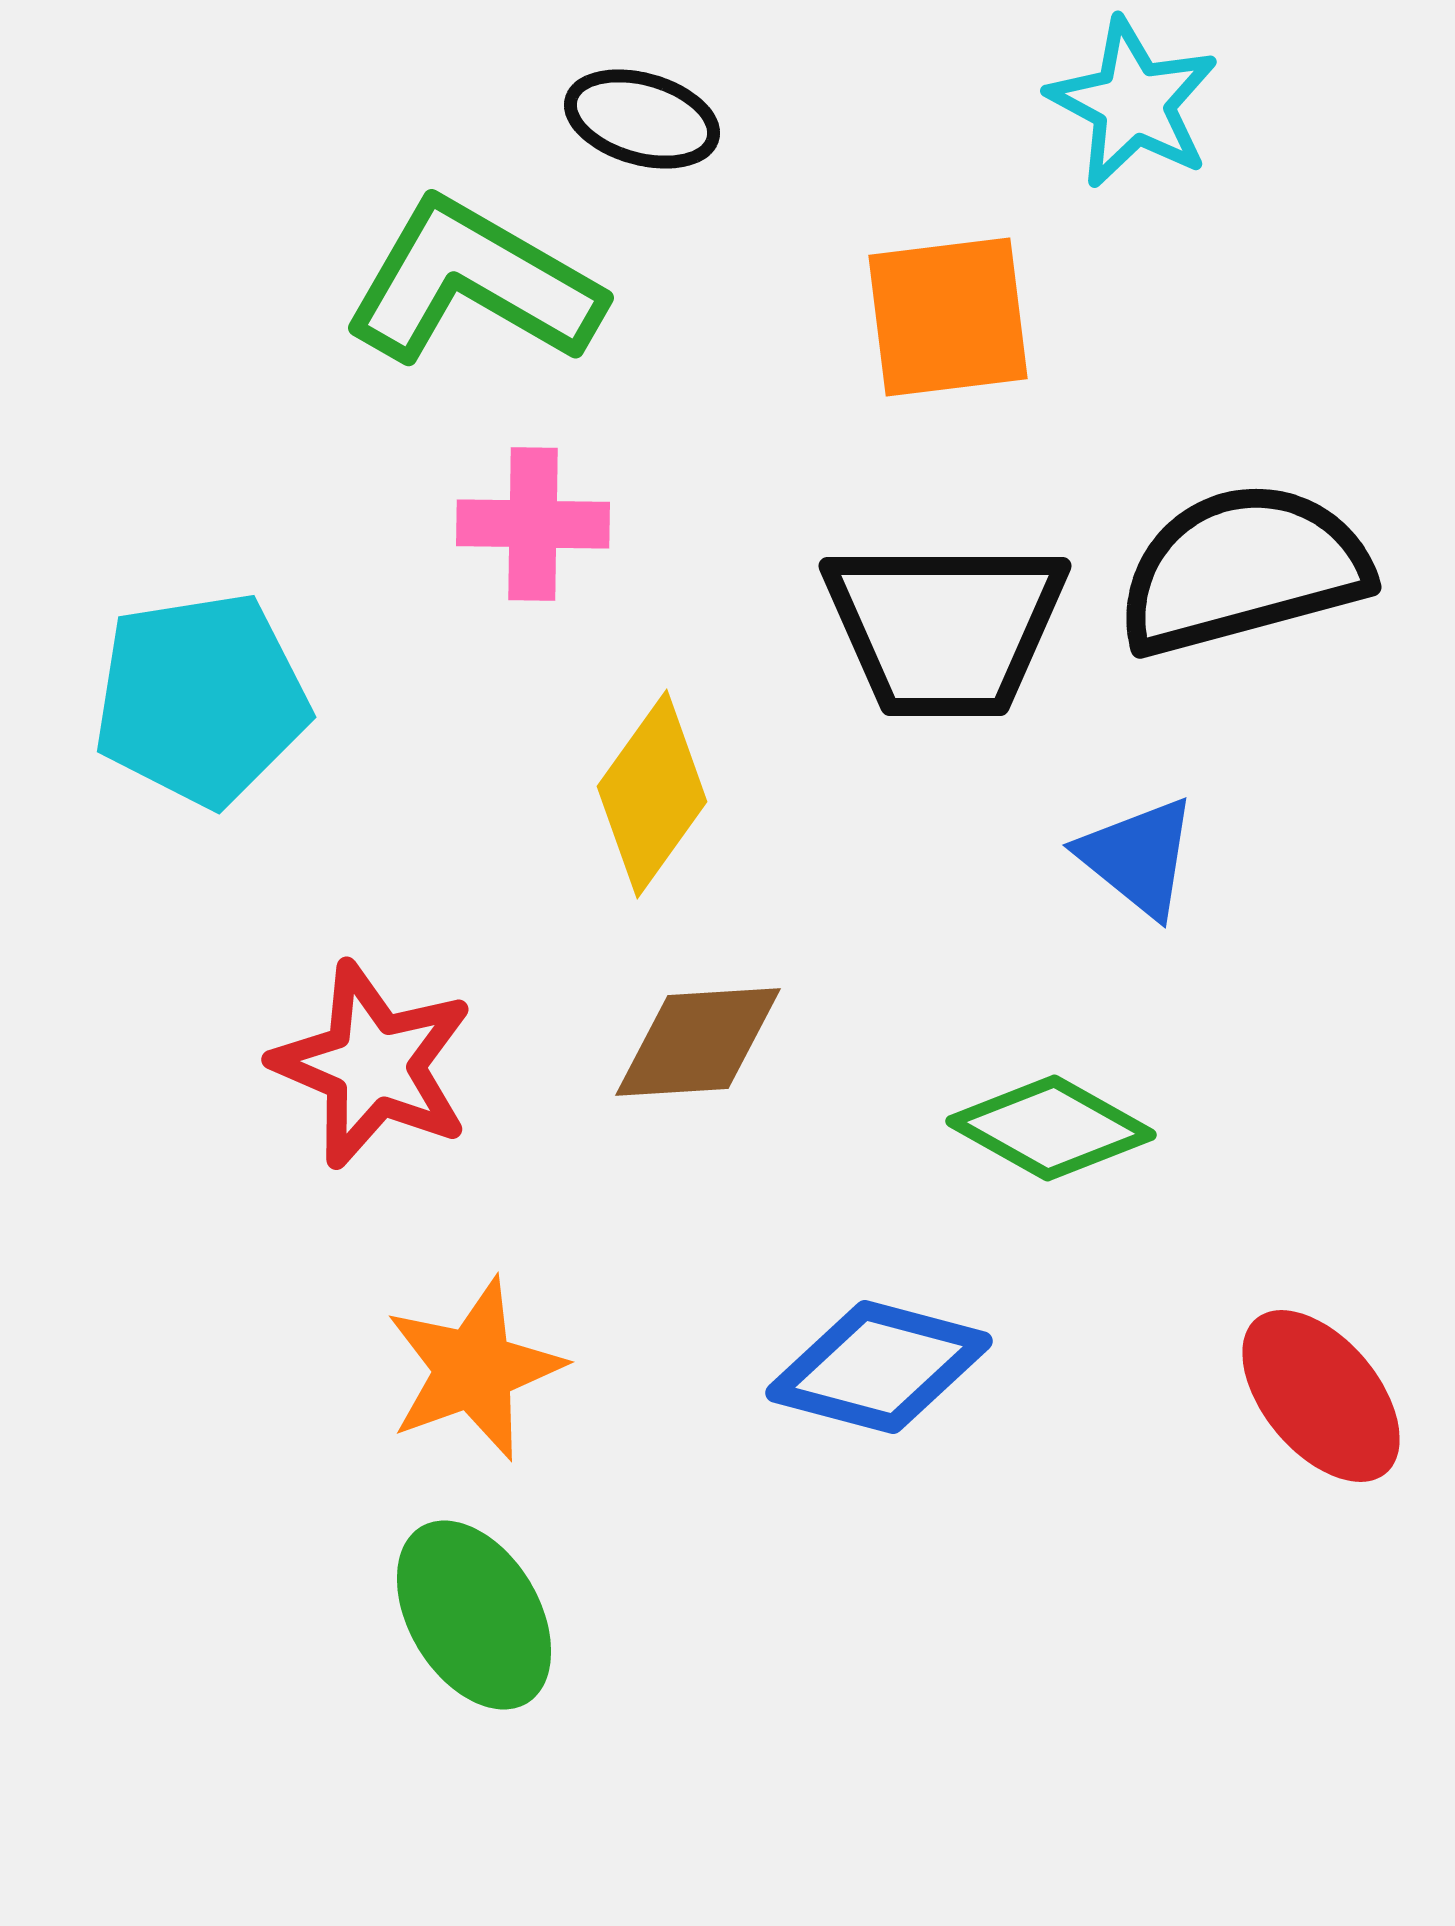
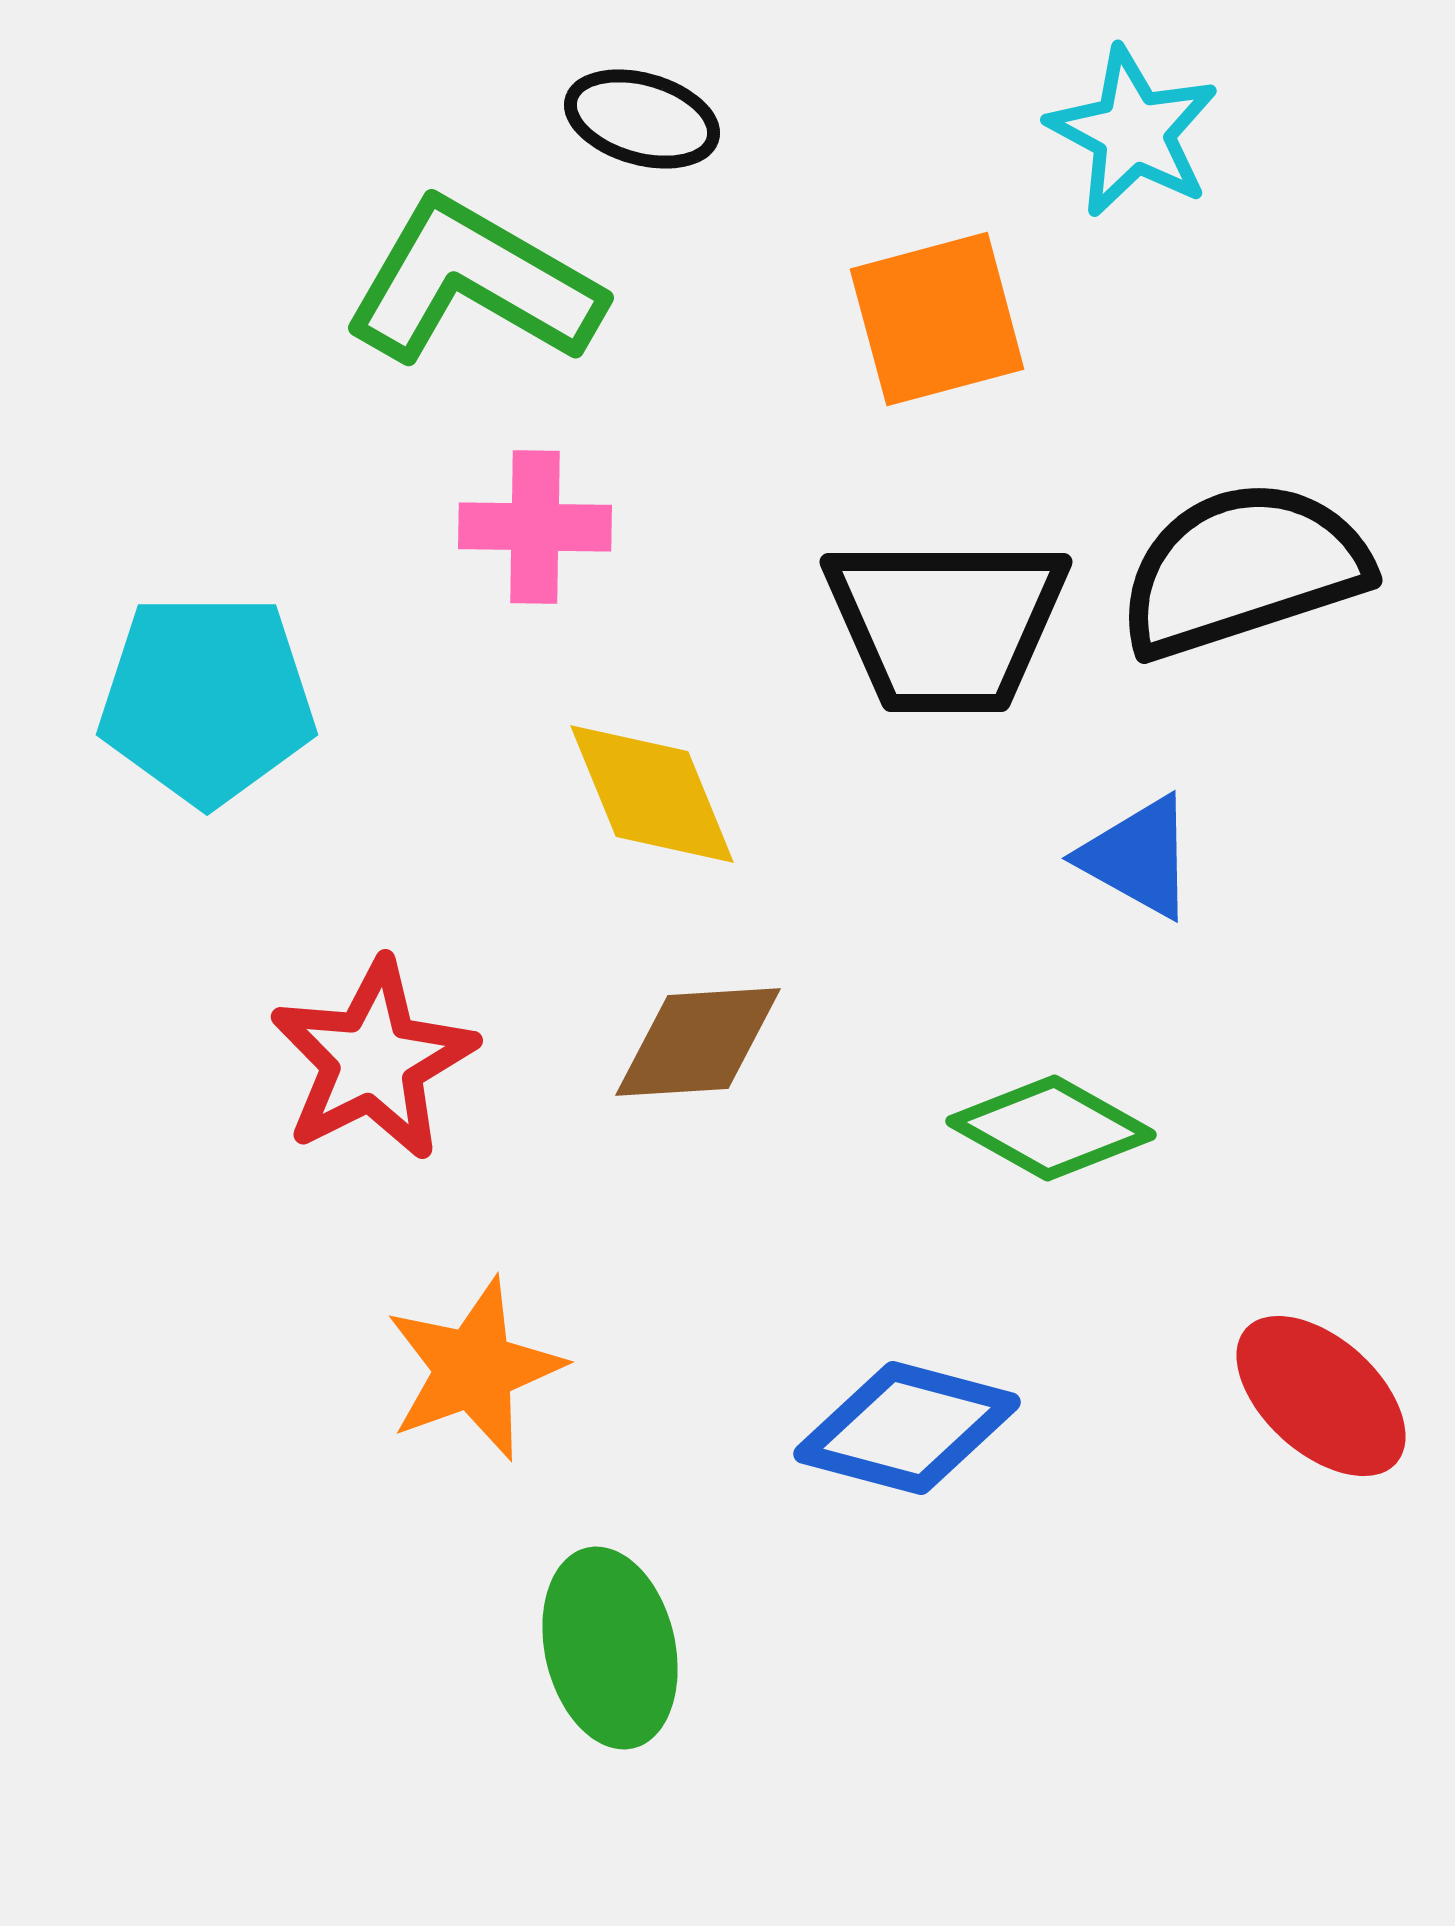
cyan star: moved 29 px down
orange square: moved 11 px left, 2 px down; rotated 8 degrees counterclockwise
pink cross: moved 2 px right, 3 px down
black semicircle: rotated 3 degrees counterclockwise
black trapezoid: moved 1 px right, 4 px up
cyan pentagon: moved 6 px right; rotated 9 degrees clockwise
yellow diamond: rotated 58 degrees counterclockwise
blue triangle: rotated 10 degrees counterclockwise
red star: moved 5 px up; rotated 22 degrees clockwise
blue diamond: moved 28 px right, 61 px down
red ellipse: rotated 8 degrees counterclockwise
green ellipse: moved 136 px right, 33 px down; rotated 18 degrees clockwise
